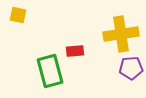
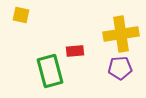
yellow square: moved 3 px right
purple pentagon: moved 11 px left
